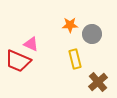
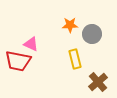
red trapezoid: rotated 12 degrees counterclockwise
